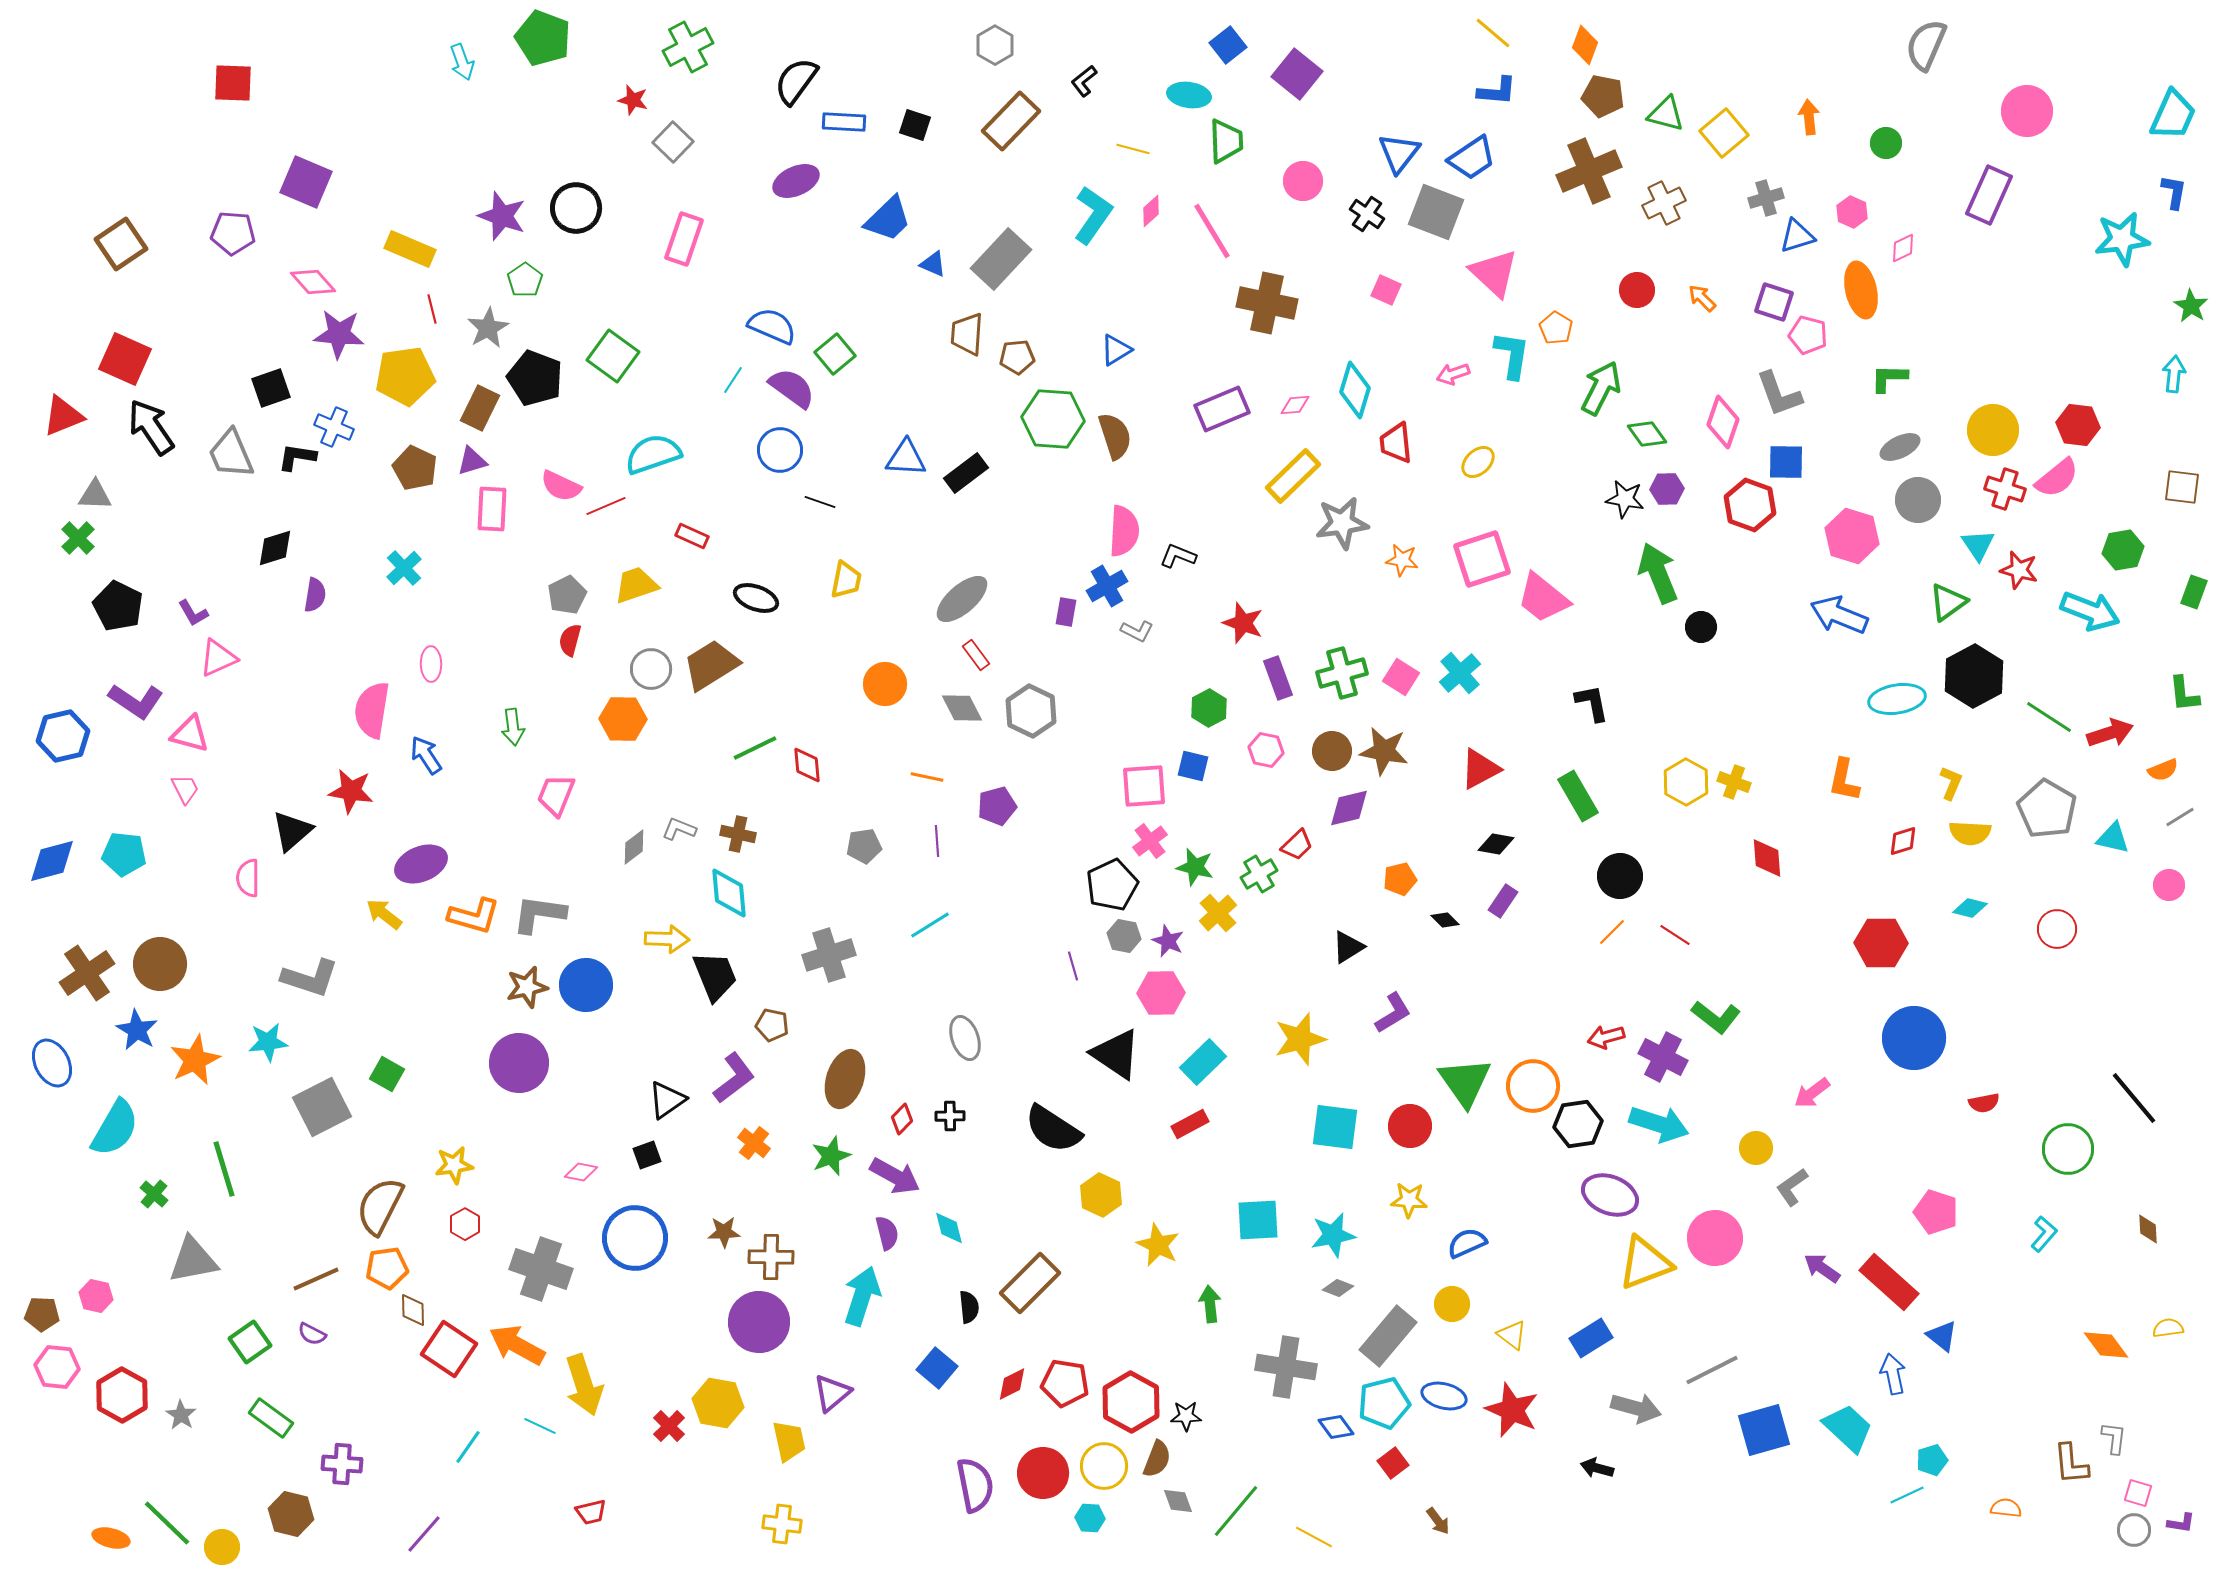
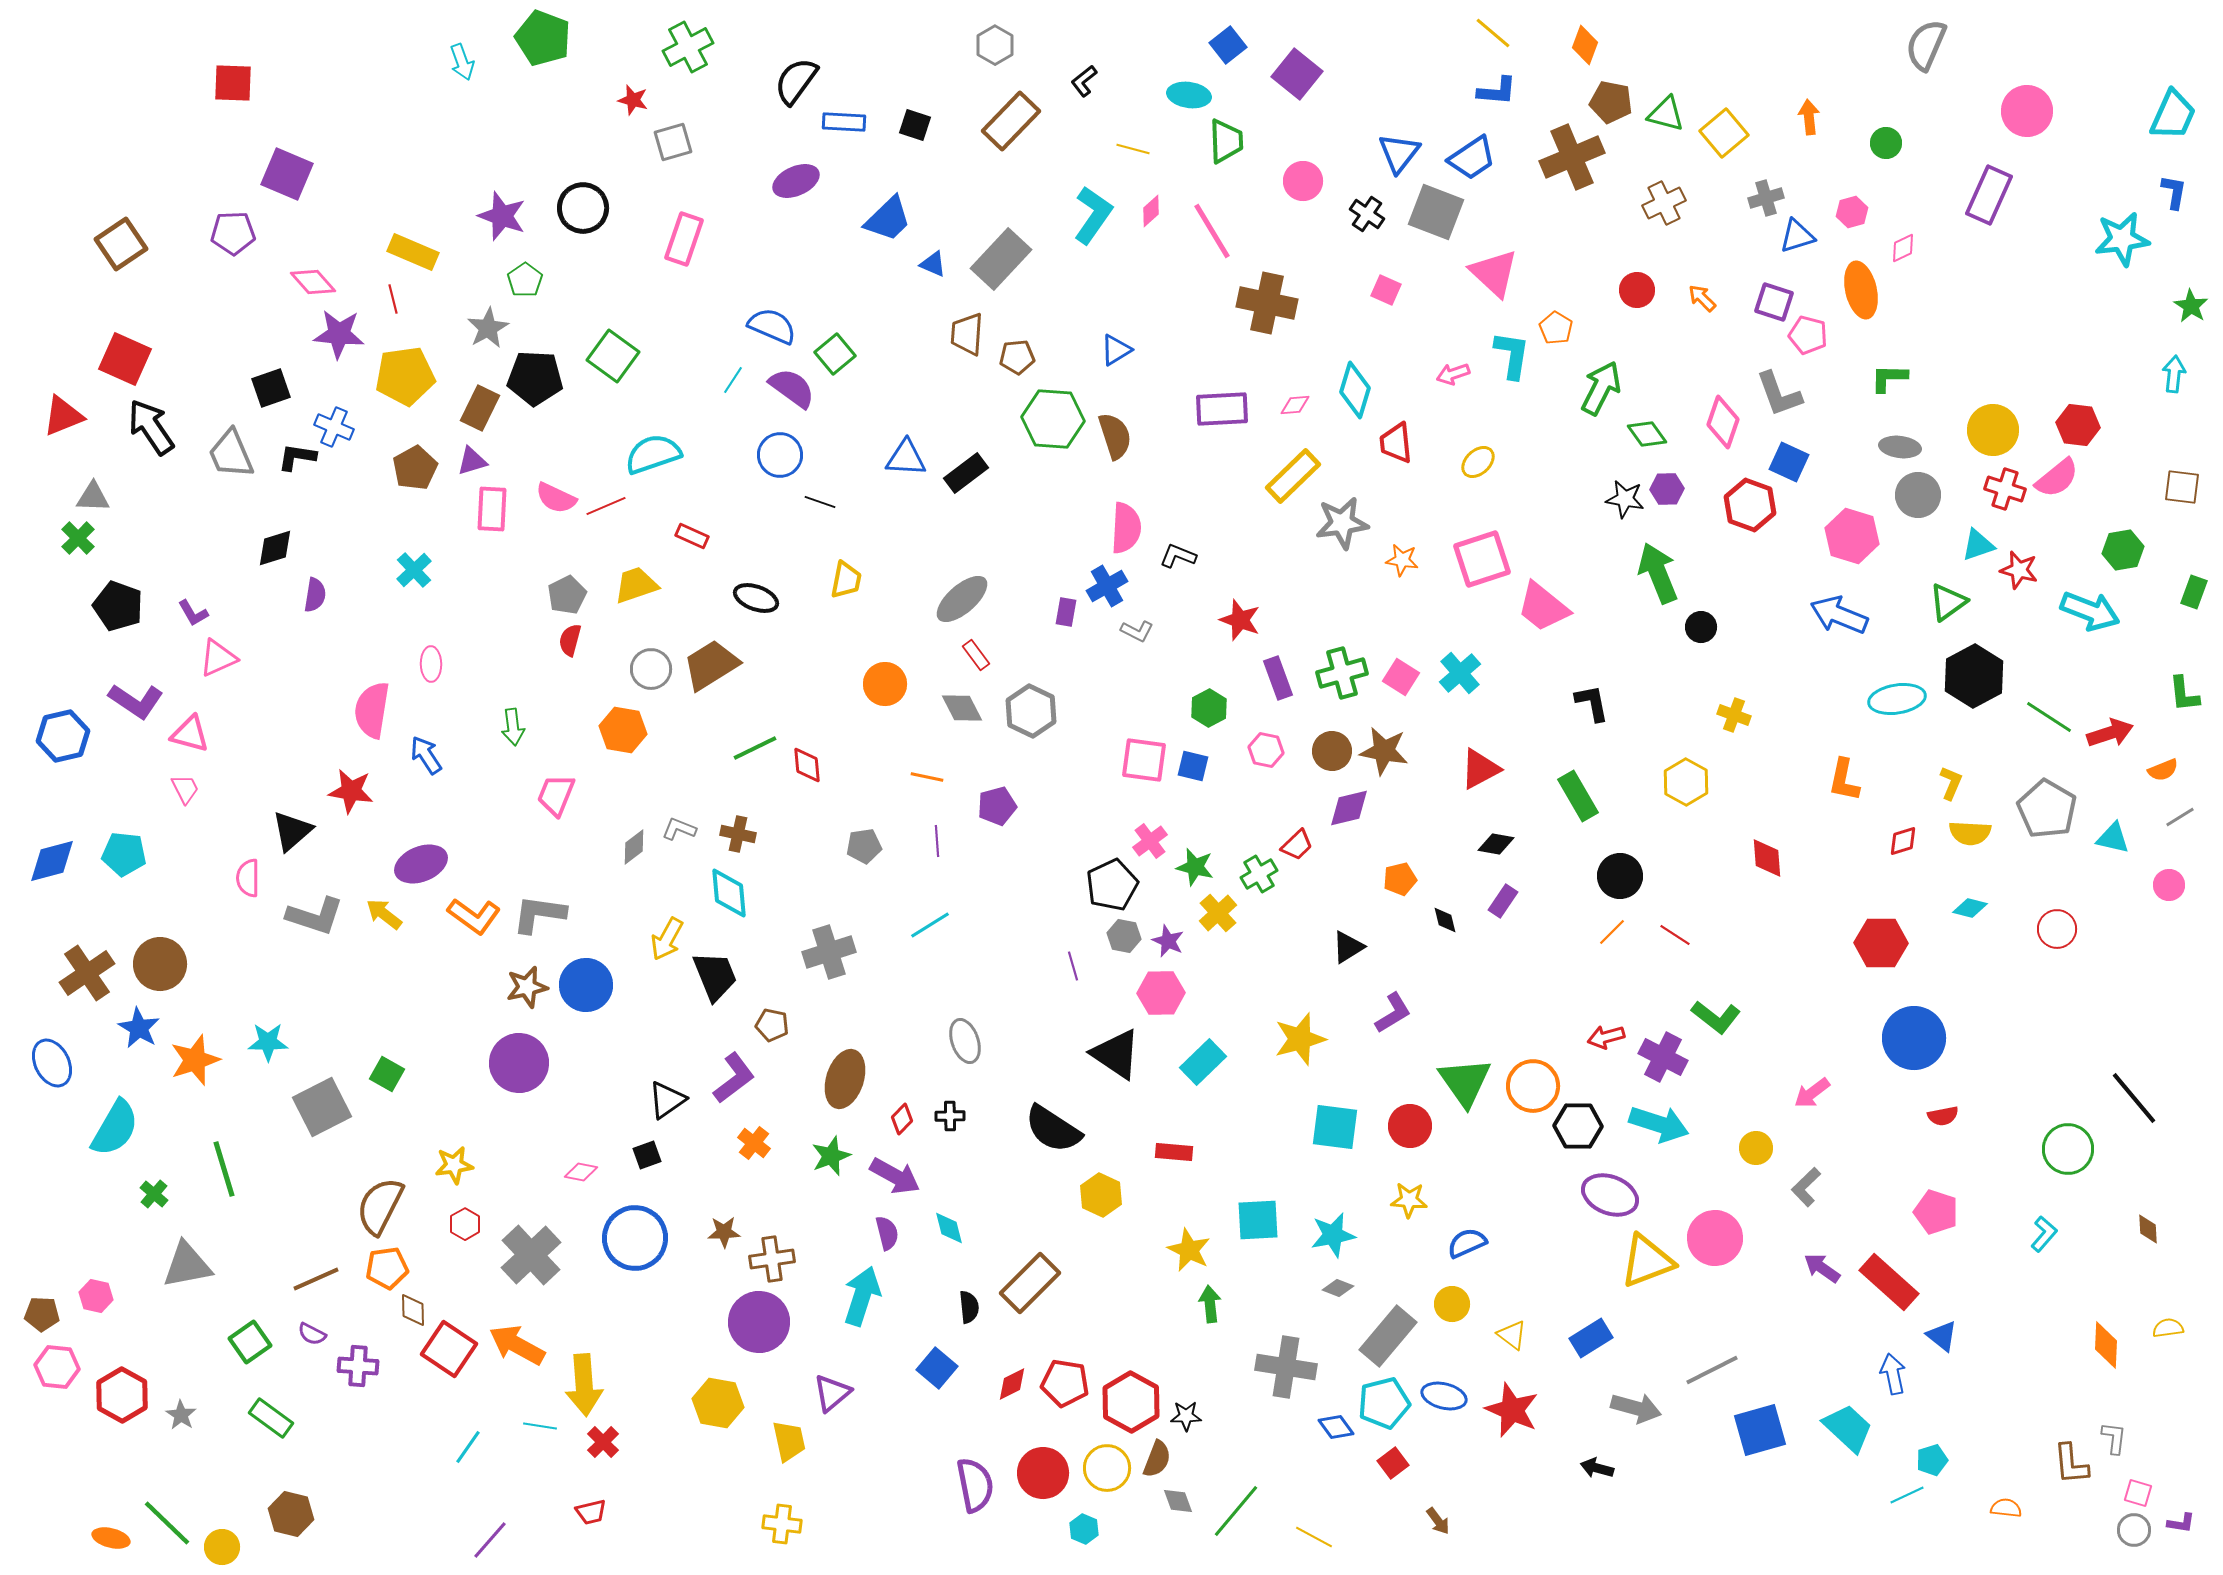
brown pentagon at (1603, 96): moved 8 px right, 6 px down
gray square at (673, 142): rotated 30 degrees clockwise
brown cross at (1589, 171): moved 17 px left, 14 px up
purple square at (306, 182): moved 19 px left, 8 px up
black circle at (576, 208): moved 7 px right
pink hexagon at (1852, 212): rotated 20 degrees clockwise
purple pentagon at (233, 233): rotated 6 degrees counterclockwise
yellow rectangle at (410, 249): moved 3 px right, 3 px down
red line at (432, 309): moved 39 px left, 10 px up
black pentagon at (535, 378): rotated 18 degrees counterclockwise
purple rectangle at (1222, 409): rotated 20 degrees clockwise
gray ellipse at (1900, 447): rotated 33 degrees clockwise
blue circle at (780, 450): moved 5 px down
blue square at (1786, 462): moved 3 px right; rotated 24 degrees clockwise
brown pentagon at (415, 468): rotated 18 degrees clockwise
pink semicircle at (561, 486): moved 5 px left, 12 px down
gray triangle at (95, 495): moved 2 px left, 2 px down
gray circle at (1918, 500): moved 5 px up
pink semicircle at (1124, 531): moved 2 px right, 3 px up
cyan triangle at (1978, 545): rotated 45 degrees clockwise
cyan cross at (404, 568): moved 10 px right, 2 px down
pink trapezoid at (1543, 598): moved 9 px down
black pentagon at (118, 606): rotated 6 degrees counterclockwise
red star at (1243, 623): moved 3 px left, 3 px up
orange hexagon at (623, 719): moved 11 px down; rotated 9 degrees clockwise
yellow cross at (1734, 782): moved 67 px up
pink square at (1144, 786): moved 26 px up; rotated 12 degrees clockwise
orange L-shape at (474, 916): rotated 20 degrees clockwise
black diamond at (1445, 920): rotated 32 degrees clockwise
yellow arrow at (667, 939): rotated 117 degrees clockwise
gray cross at (829, 955): moved 3 px up
gray L-shape at (310, 978): moved 5 px right, 62 px up
blue star at (137, 1030): moved 2 px right, 2 px up
gray ellipse at (965, 1038): moved 3 px down
cyan star at (268, 1042): rotated 6 degrees clockwise
orange star at (195, 1060): rotated 6 degrees clockwise
red semicircle at (1984, 1103): moved 41 px left, 13 px down
red rectangle at (1190, 1124): moved 16 px left, 28 px down; rotated 33 degrees clockwise
black hexagon at (1578, 1124): moved 2 px down; rotated 9 degrees clockwise
gray L-shape at (1792, 1187): moved 14 px right; rotated 9 degrees counterclockwise
yellow star at (1158, 1245): moved 31 px right, 5 px down
brown cross at (771, 1257): moved 1 px right, 2 px down; rotated 9 degrees counterclockwise
gray triangle at (193, 1260): moved 6 px left, 5 px down
yellow triangle at (1645, 1263): moved 2 px right, 2 px up
gray cross at (541, 1269): moved 10 px left, 14 px up; rotated 28 degrees clockwise
orange diamond at (2106, 1345): rotated 39 degrees clockwise
yellow arrow at (584, 1385): rotated 14 degrees clockwise
cyan line at (540, 1426): rotated 16 degrees counterclockwise
red cross at (669, 1426): moved 66 px left, 16 px down
blue square at (1764, 1430): moved 4 px left
purple cross at (342, 1464): moved 16 px right, 98 px up
yellow circle at (1104, 1466): moved 3 px right, 2 px down
cyan hexagon at (1090, 1518): moved 6 px left, 11 px down; rotated 20 degrees clockwise
purple line at (424, 1534): moved 66 px right, 6 px down
